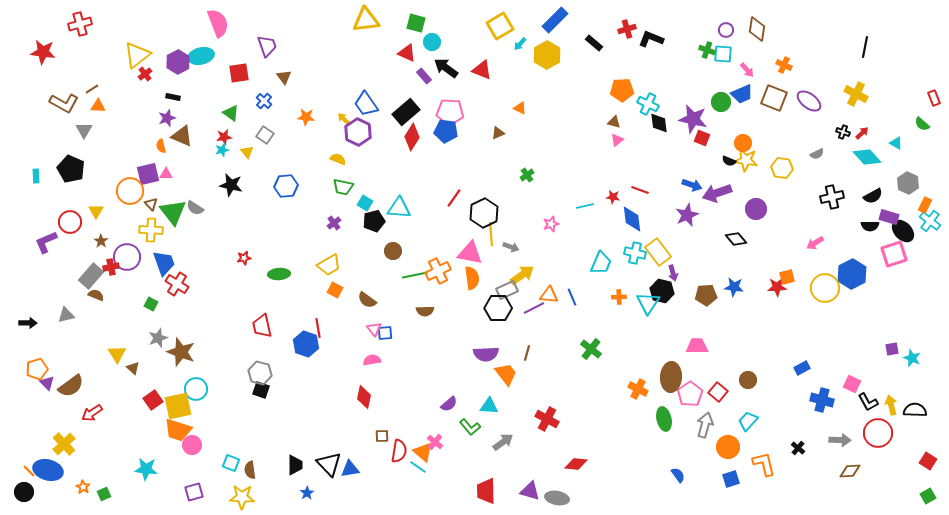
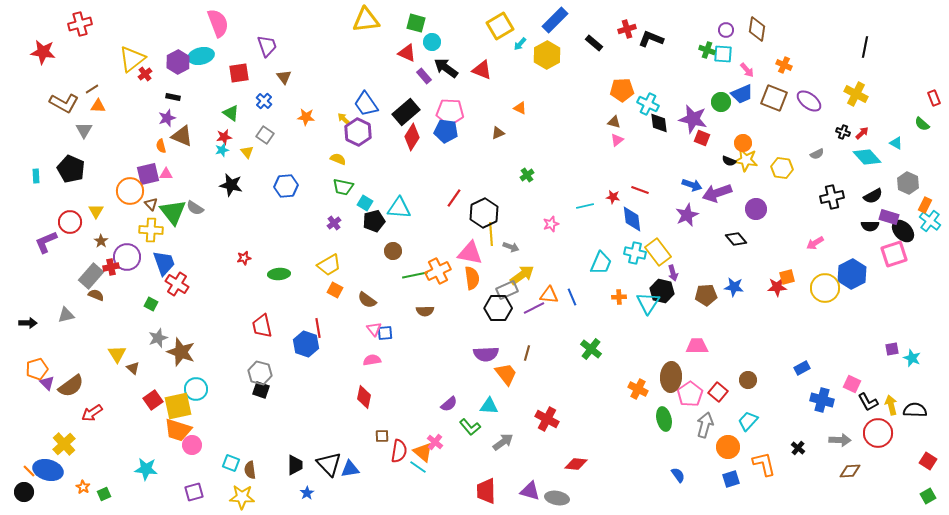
yellow triangle at (137, 55): moved 5 px left, 4 px down
